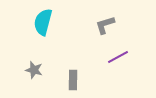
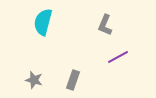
gray L-shape: rotated 50 degrees counterclockwise
gray star: moved 10 px down
gray rectangle: rotated 18 degrees clockwise
